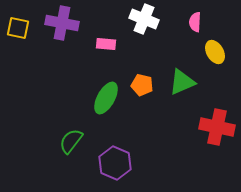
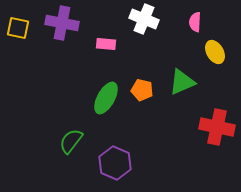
orange pentagon: moved 5 px down
